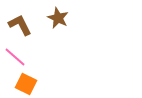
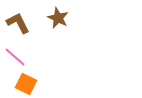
brown L-shape: moved 2 px left, 2 px up
